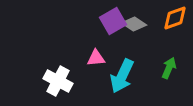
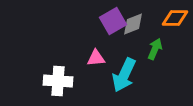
orange diamond: rotated 20 degrees clockwise
gray diamond: moved 1 px left; rotated 55 degrees counterclockwise
green arrow: moved 14 px left, 19 px up
cyan arrow: moved 2 px right, 1 px up
white cross: rotated 24 degrees counterclockwise
